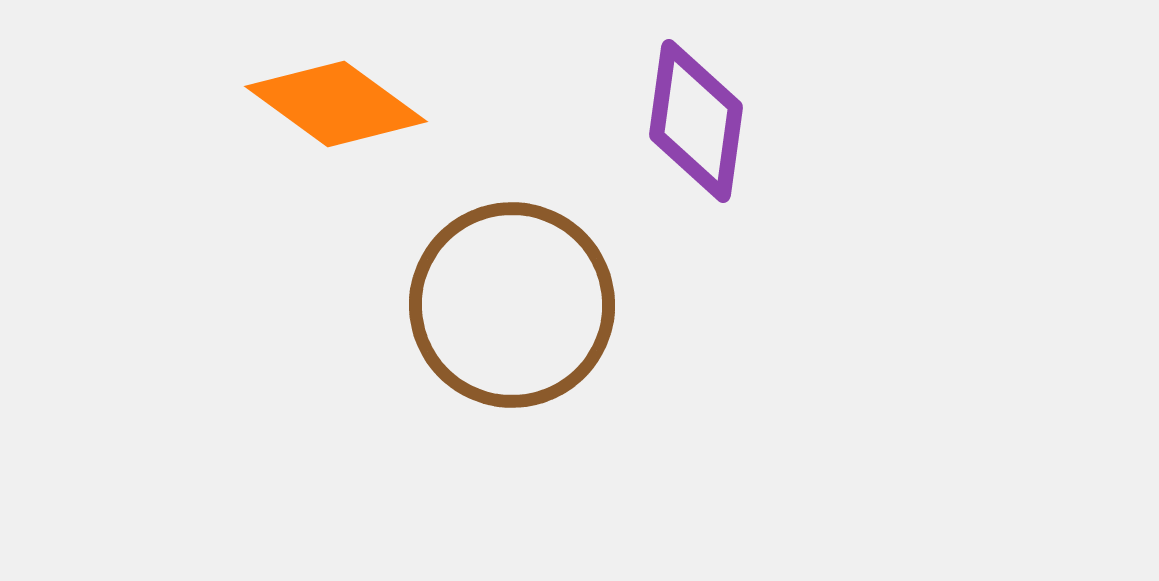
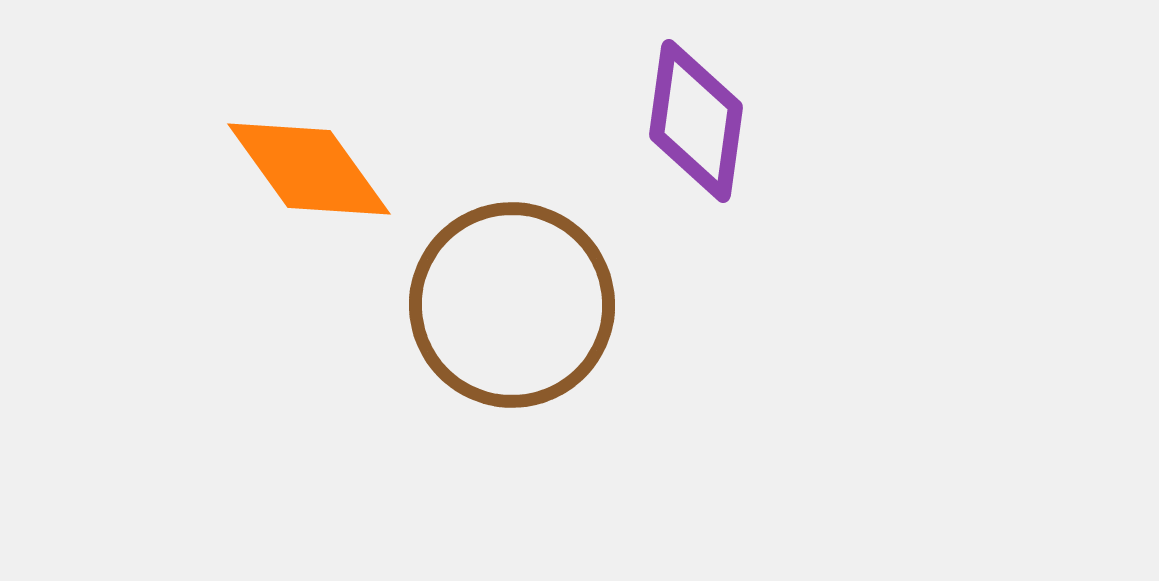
orange diamond: moved 27 px left, 65 px down; rotated 18 degrees clockwise
